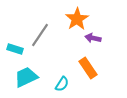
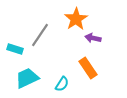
orange star: moved 1 px left
cyan trapezoid: moved 1 px right, 1 px down
